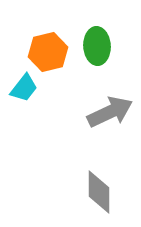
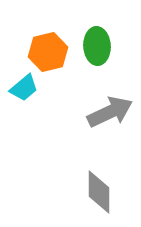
cyan trapezoid: rotated 12 degrees clockwise
